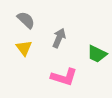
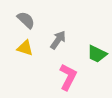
gray arrow: moved 1 px left, 2 px down; rotated 12 degrees clockwise
yellow triangle: moved 1 px right; rotated 36 degrees counterclockwise
pink L-shape: moved 4 px right; rotated 80 degrees counterclockwise
